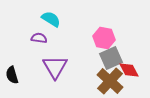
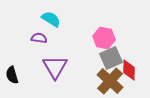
red diamond: rotated 30 degrees clockwise
